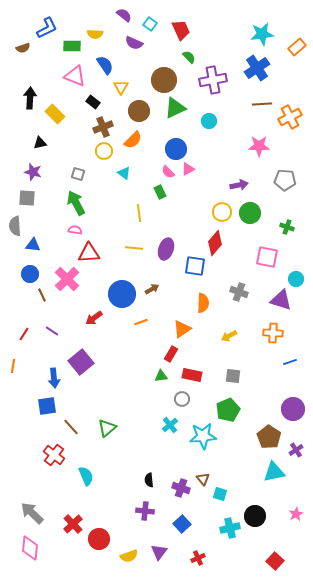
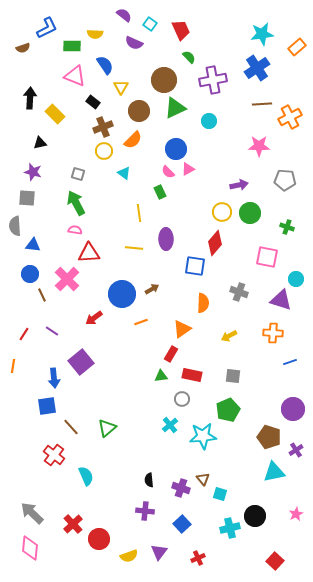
purple ellipse at (166, 249): moved 10 px up; rotated 20 degrees counterclockwise
brown pentagon at (269, 437): rotated 15 degrees counterclockwise
